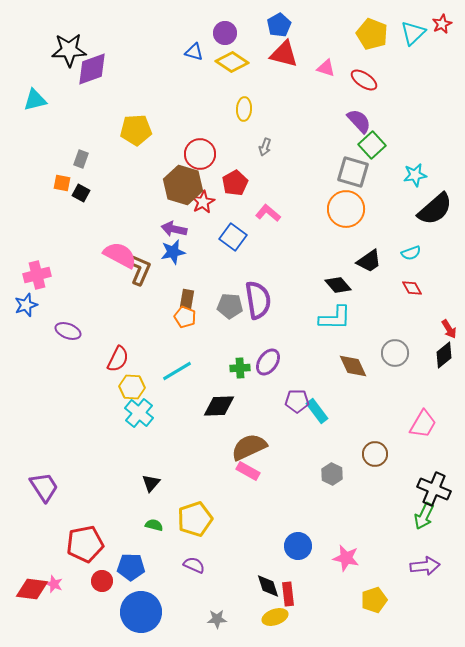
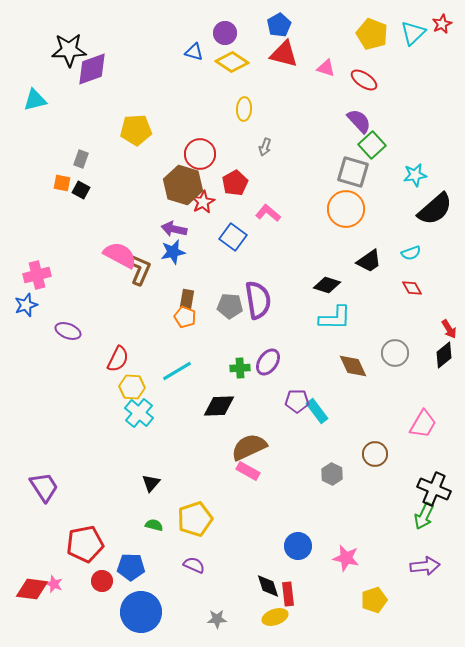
black square at (81, 193): moved 3 px up
black diamond at (338, 285): moved 11 px left; rotated 32 degrees counterclockwise
